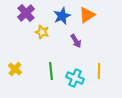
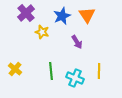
orange triangle: rotated 30 degrees counterclockwise
purple arrow: moved 1 px right, 1 px down
